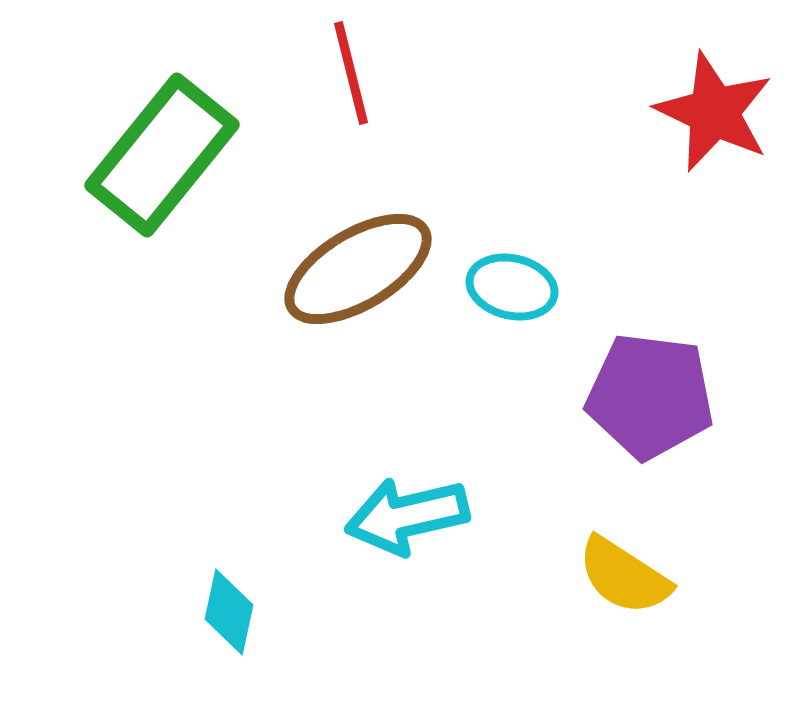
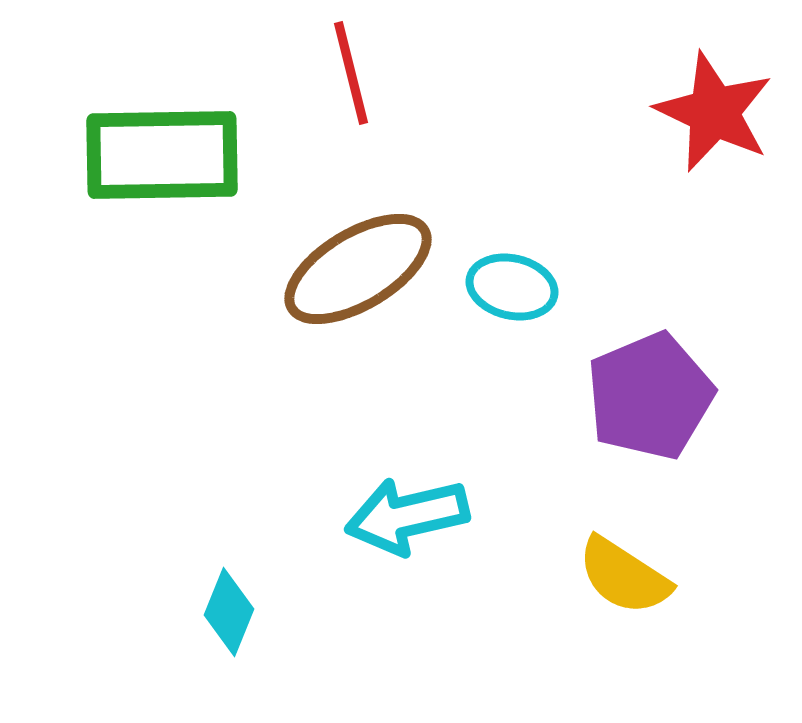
green rectangle: rotated 50 degrees clockwise
purple pentagon: rotated 30 degrees counterclockwise
cyan diamond: rotated 10 degrees clockwise
